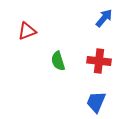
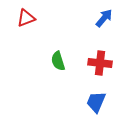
red triangle: moved 1 px left, 13 px up
red cross: moved 1 px right, 2 px down
